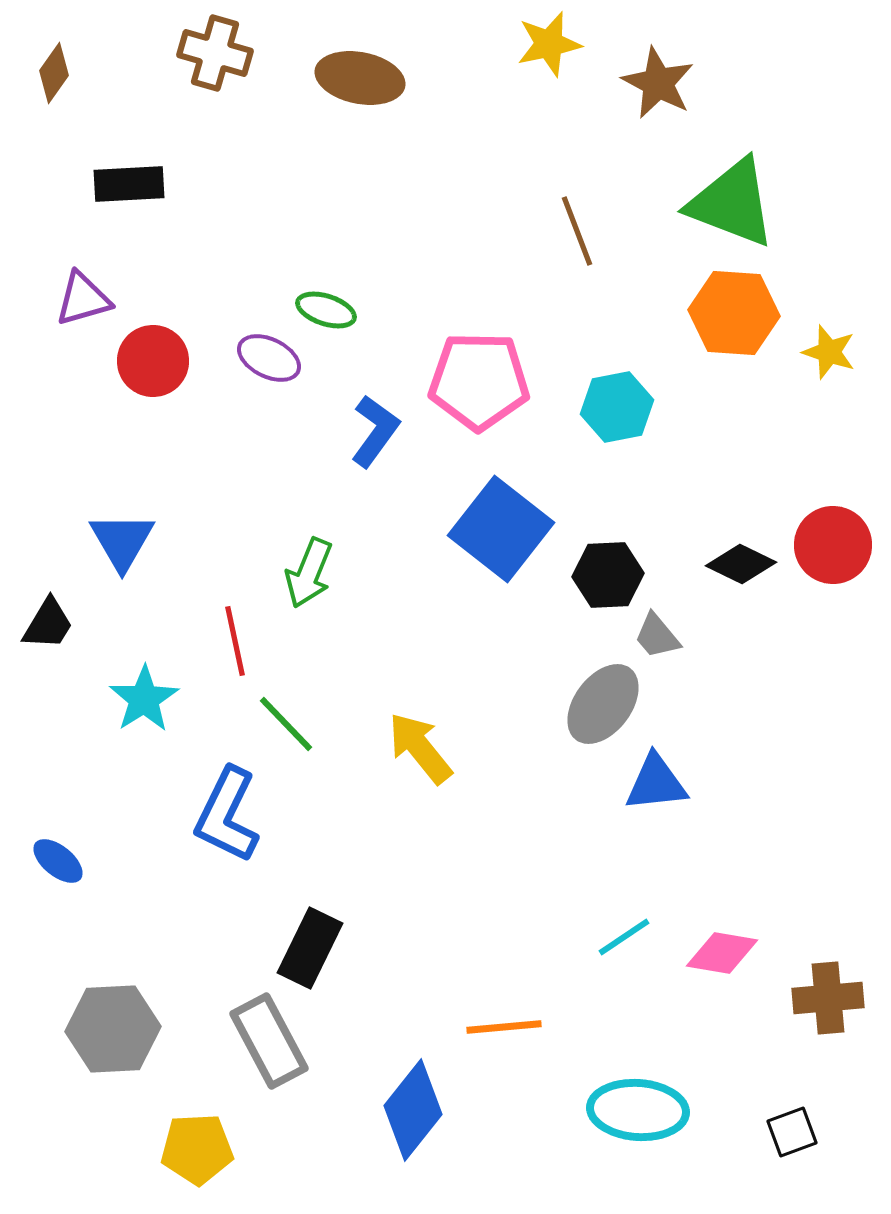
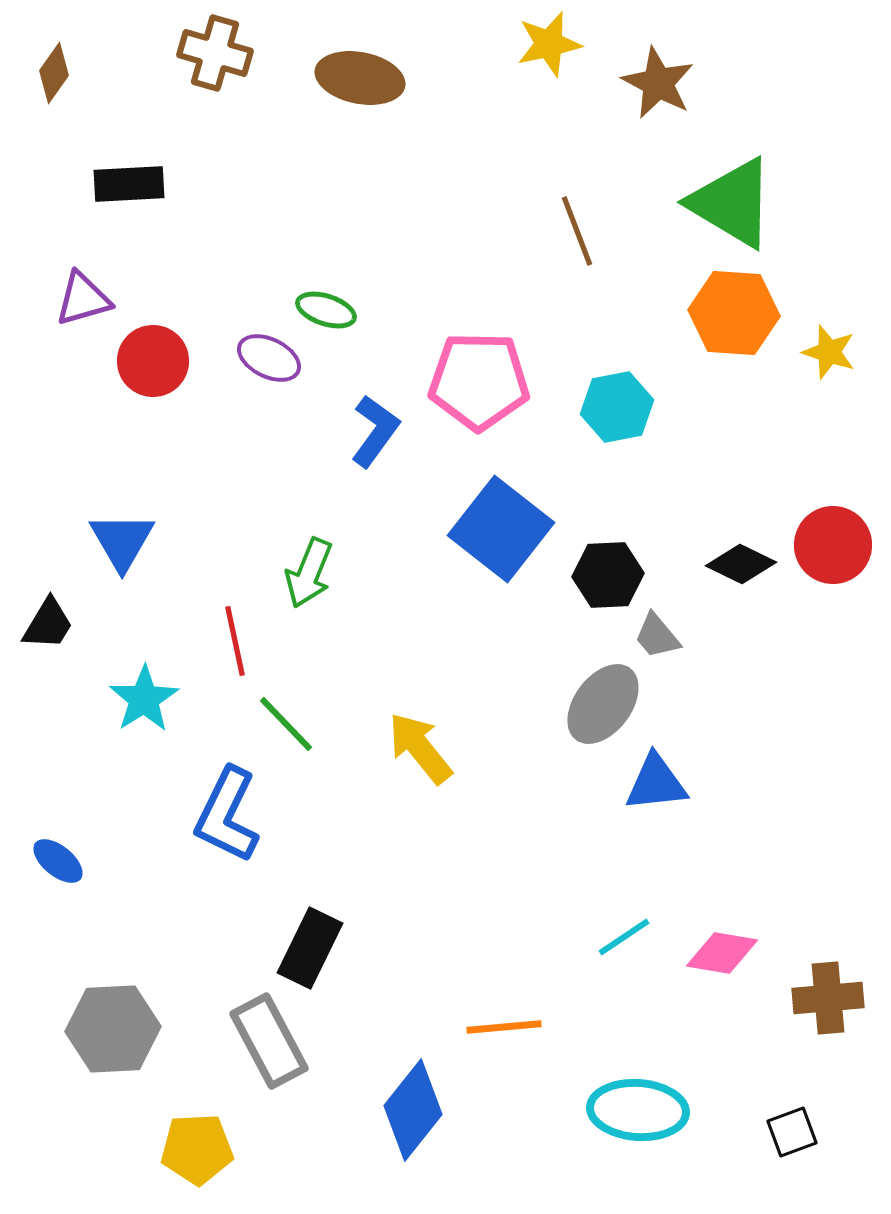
green triangle at (732, 203): rotated 10 degrees clockwise
